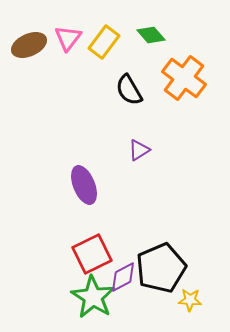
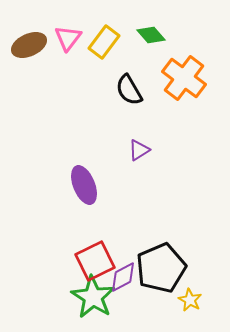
red square: moved 3 px right, 7 px down
yellow star: rotated 25 degrees clockwise
